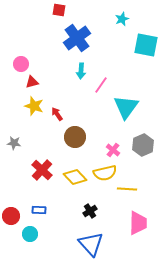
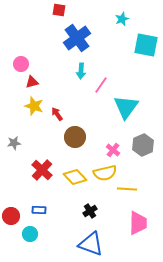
gray star: rotated 16 degrees counterclockwise
blue triangle: rotated 28 degrees counterclockwise
